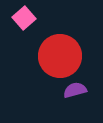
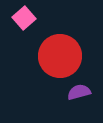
purple semicircle: moved 4 px right, 2 px down
